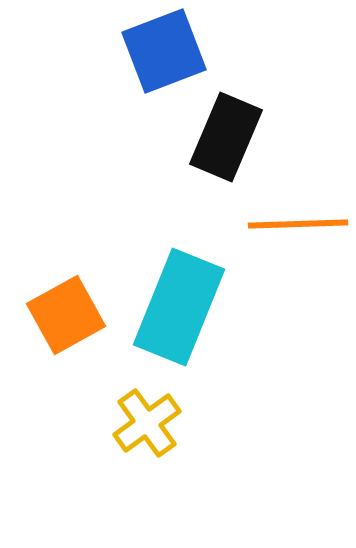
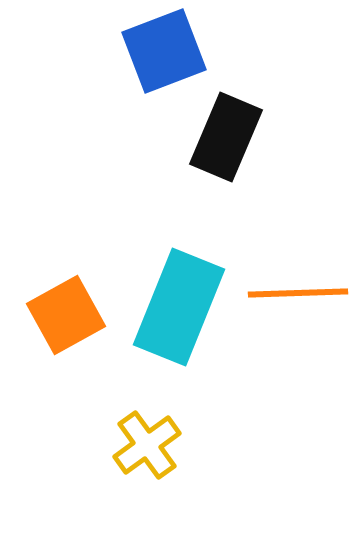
orange line: moved 69 px down
yellow cross: moved 22 px down
